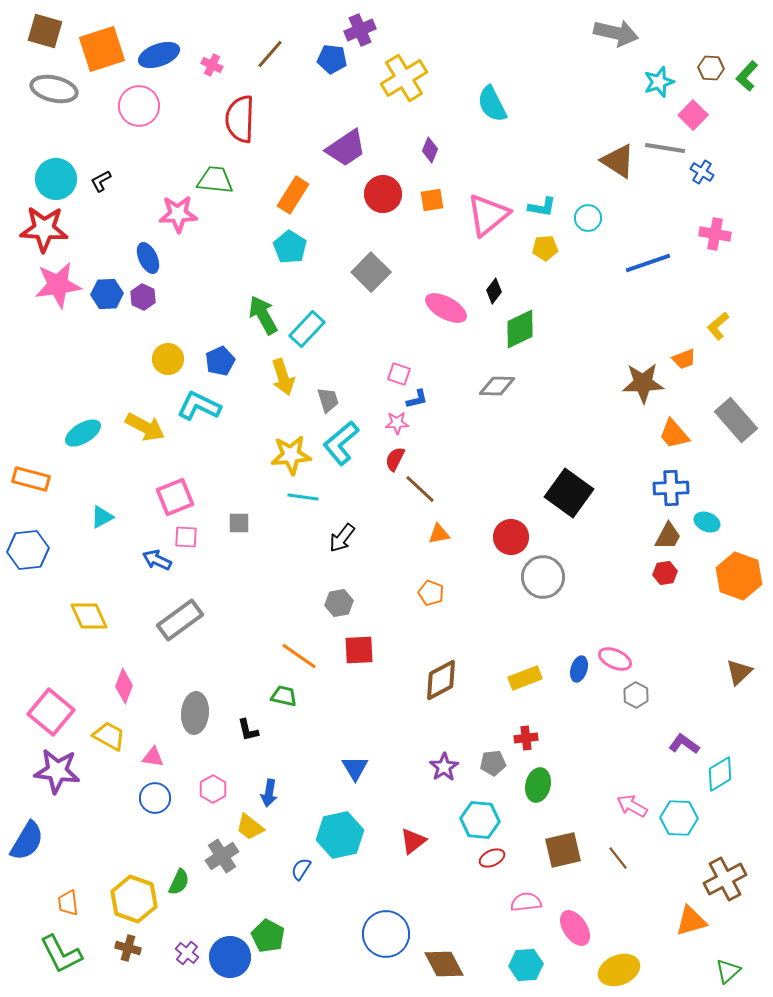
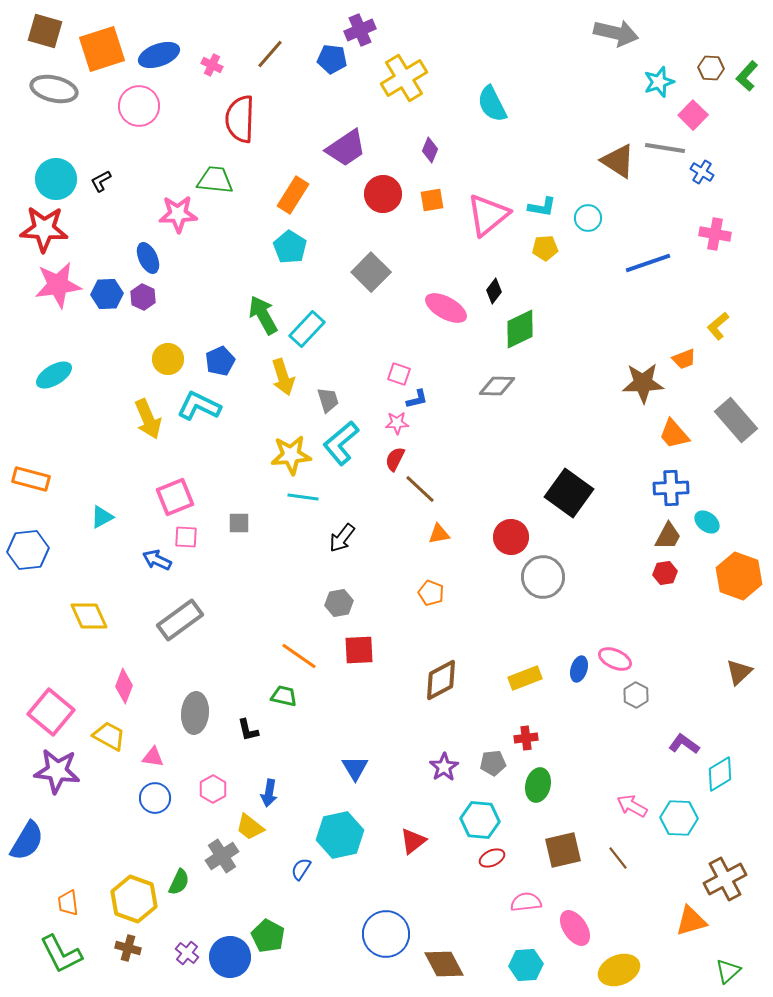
yellow arrow at (145, 427): moved 3 px right, 8 px up; rotated 39 degrees clockwise
cyan ellipse at (83, 433): moved 29 px left, 58 px up
cyan ellipse at (707, 522): rotated 15 degrees clockwise
